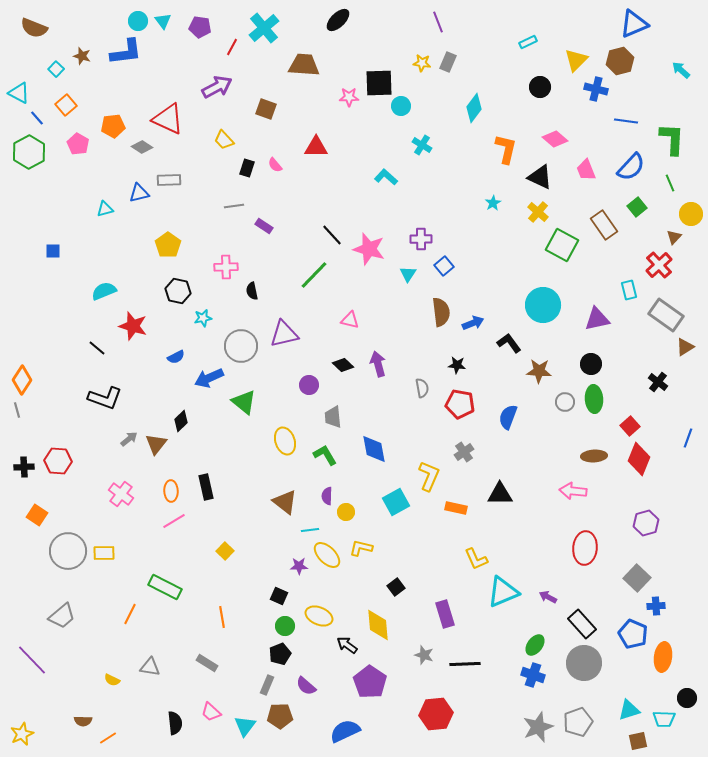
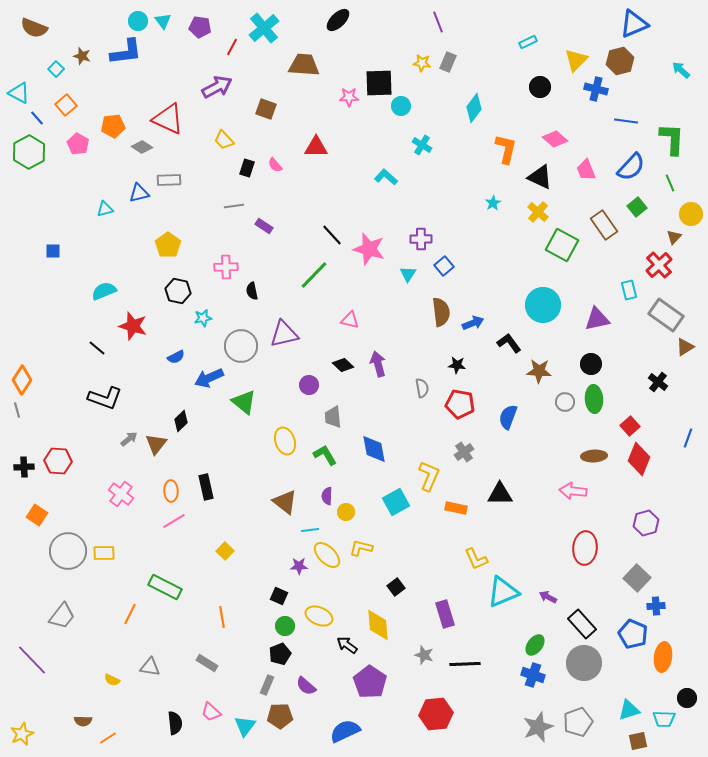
gray trapezoid at (62, 616): rotated 12 degrees counterclockwise
